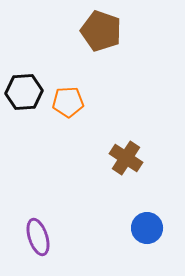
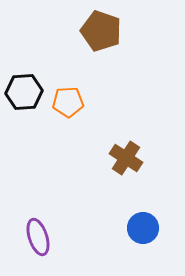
blue circle: moved 4 px left
